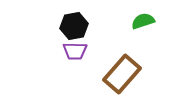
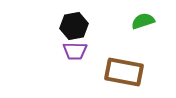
brown rectangle: moved 2 px right, 2 px up; rotated 60 degrees clockwise
